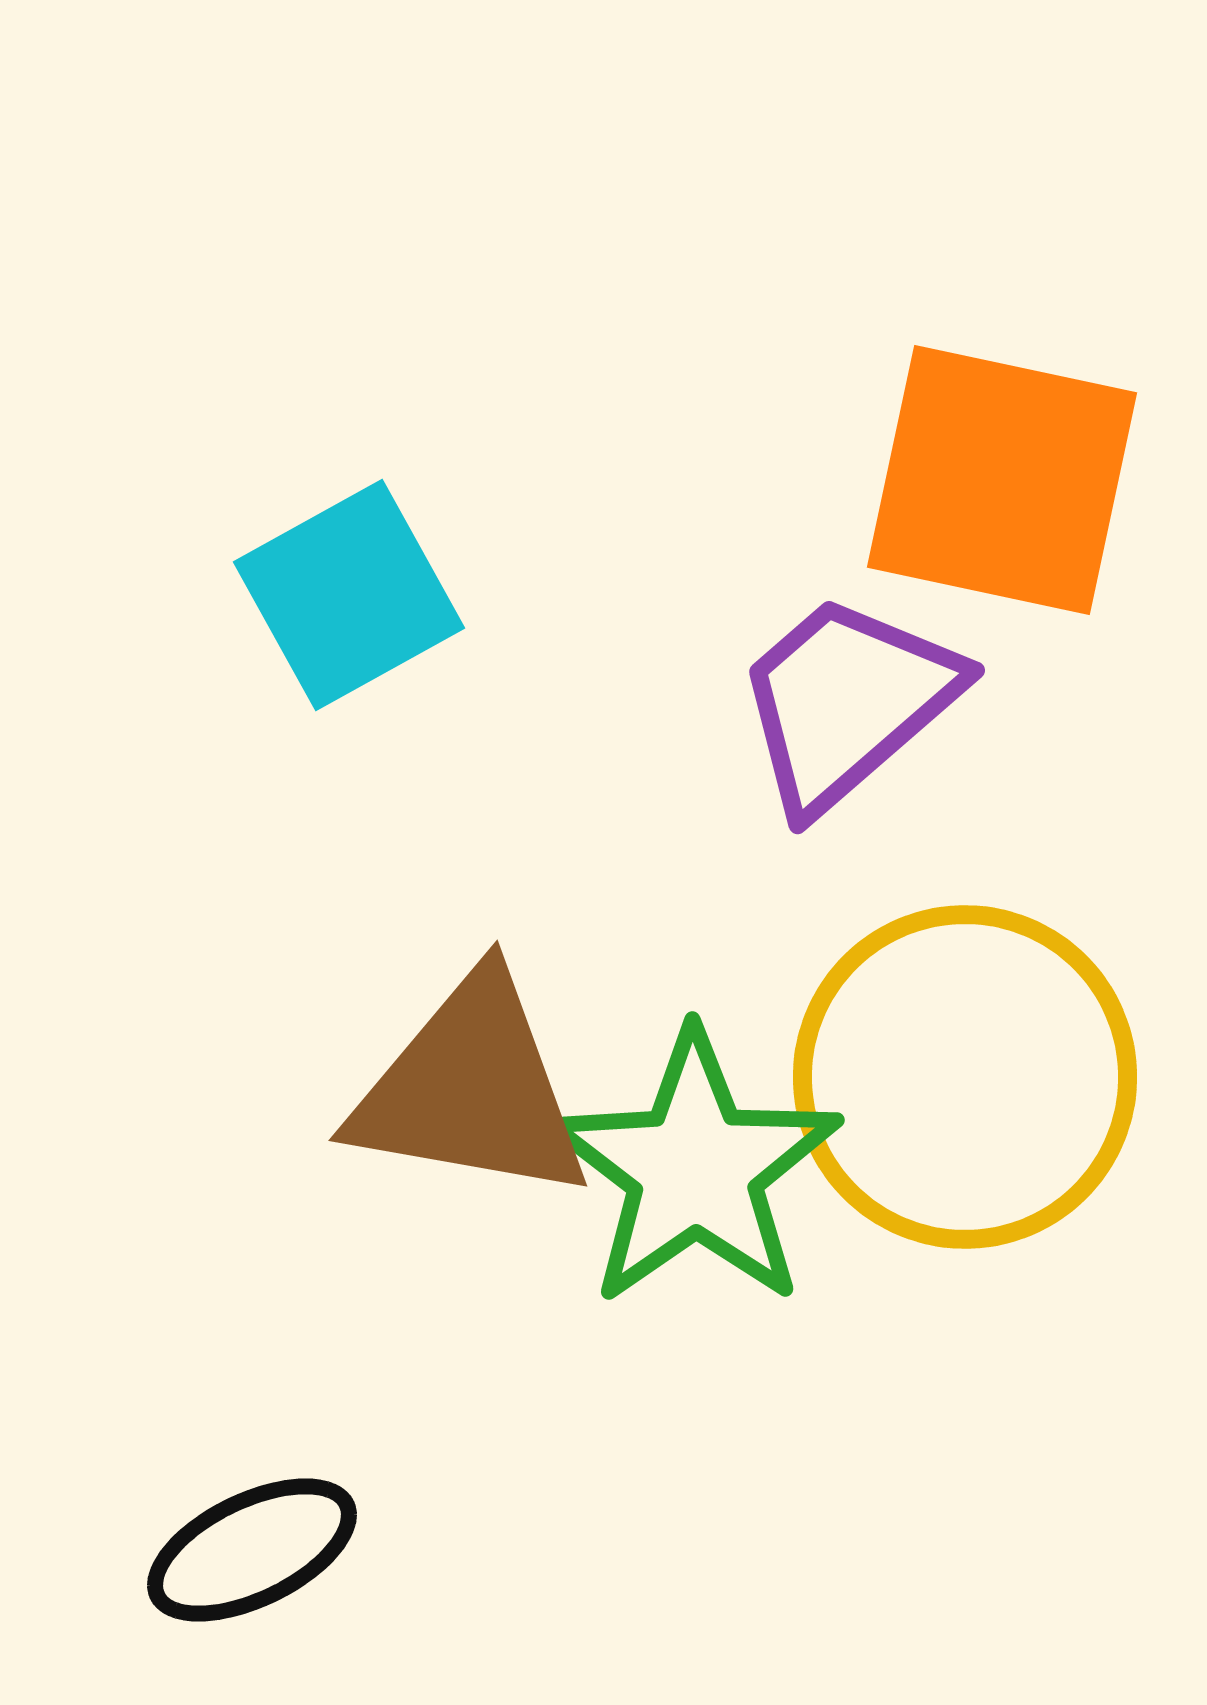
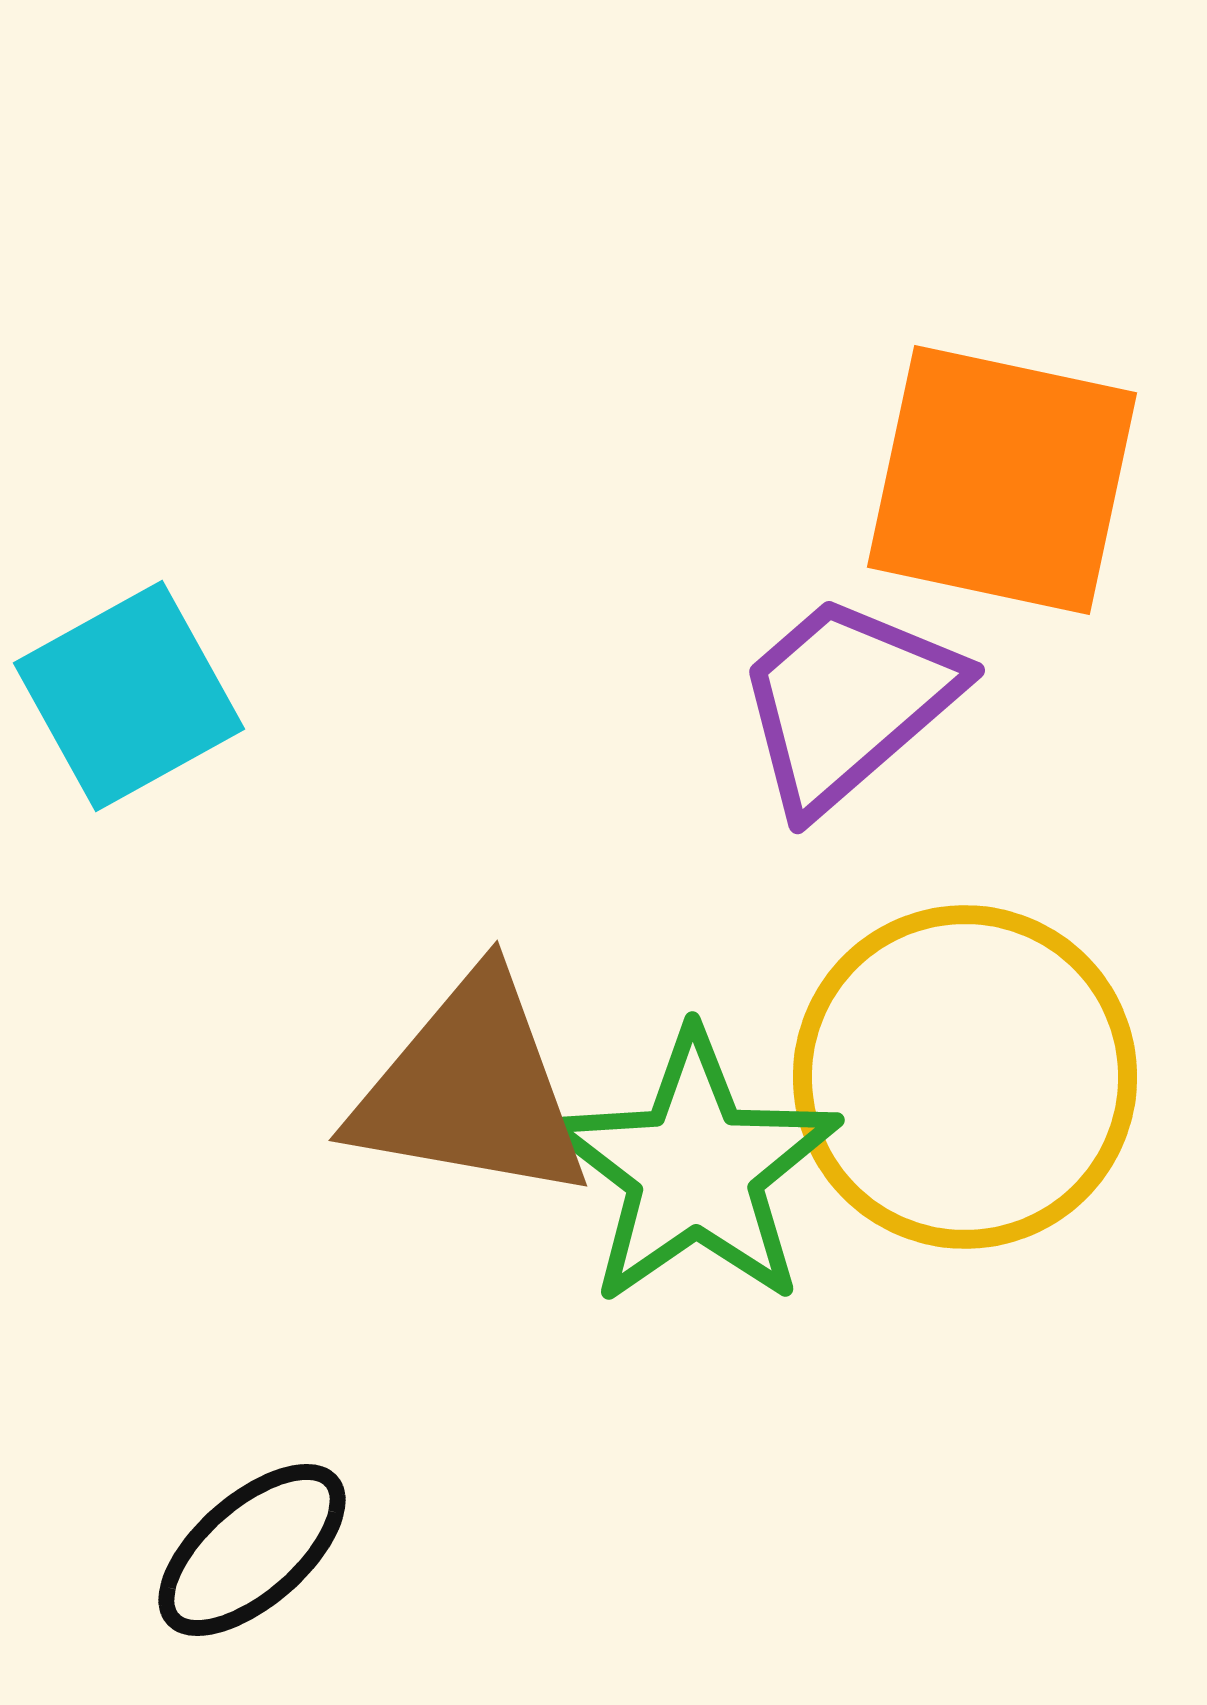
cyan square: moved 220 px left, 101 px down
black ellipse: rotated 15 degrees counterclockwise
